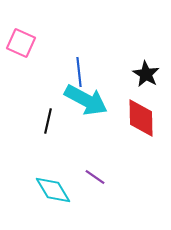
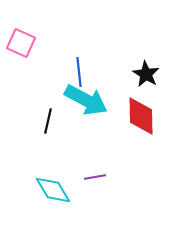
red diamond: moved 2 px up
purple line: rotated 45 degrees counterclockwise
